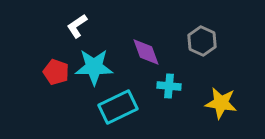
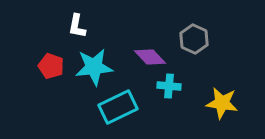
white L-shape: rotated 45 degrees counterclockwise
gray hexagon: moved 8 px left, 2 px up
purple diamond: moved 4 px right, 5 px down; rotated 24 degrees counterclockwise
cyan star: rotated 6 degrees counterclockwise
red pentagon: moved 5 px left, 6 px up
yellow star: moved 1 px right
